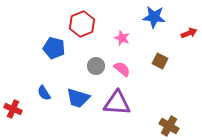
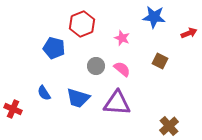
brown cross: rotated 18 degrees clockwise
